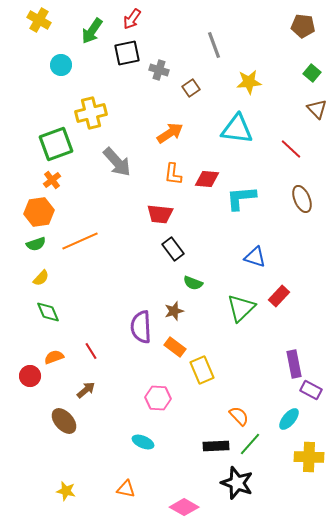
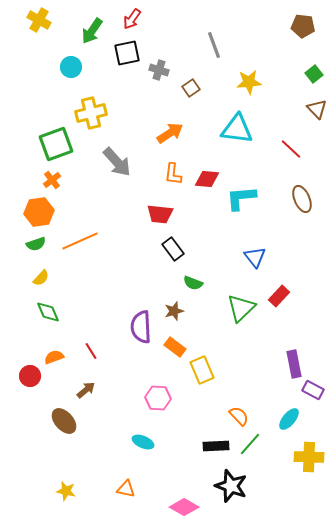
cyan circle at (61, 65): moved 10 px right, 2 px down
green square at (312, 73): moved 2 px right, 1 px down; rotated 12 degrees clockwise
blue triangle at (255, 257): rotated 35 degrees clockwise
purple rectangle at (311, 390): moved 2 px right
black star at (237, 483): moved 6 px left, 3 px down
